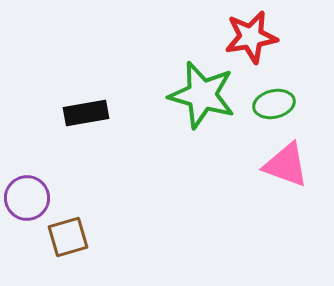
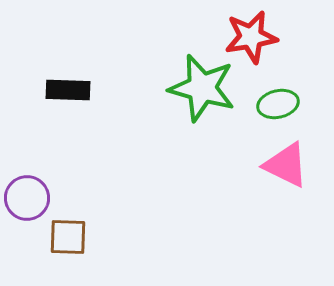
green star: moved 7 px up
green ellipse: moved 4 px right
black rectangle: moved 18 px left, 23 px up; rotated 12 degrees clockwise
pink triangle: rotated 6 degrees clockwise
brown square: rotated 18 degrees clockwise
